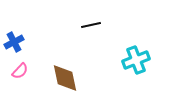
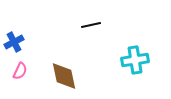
cyan cross: moved 1 px left; rotated 12 degrees clockwise
pink semicircle: rotated 18 degrees counterclockwise
brown diamond: moved 1 px left, 2 px up
